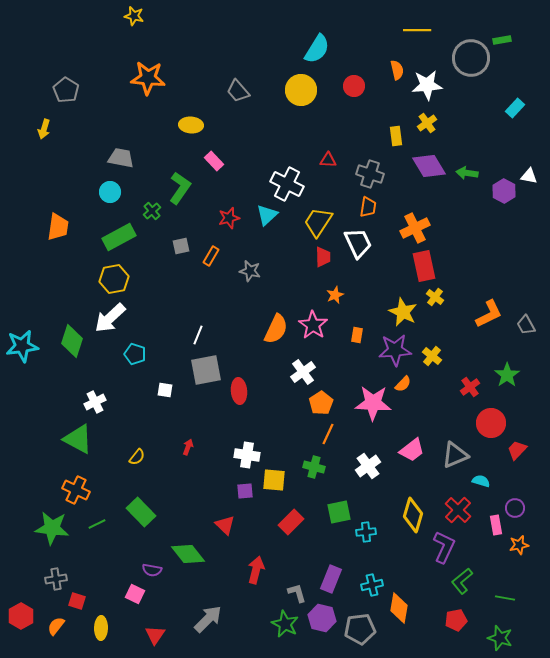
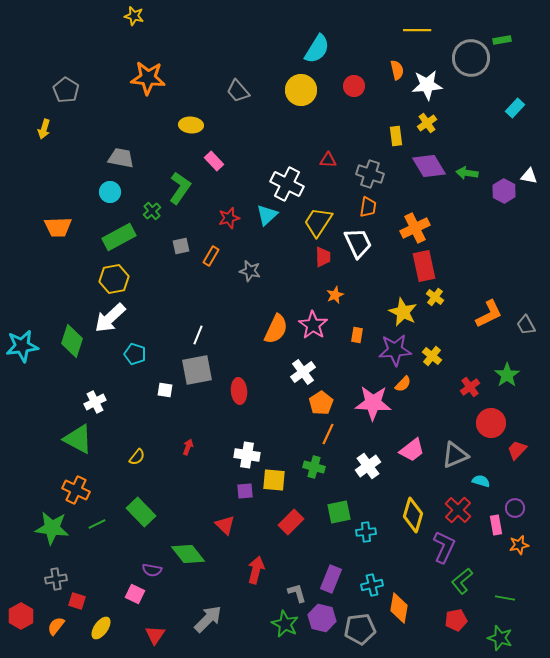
orange trapezoid at (58, 227): rotated 80 degrees clockwise
gray square at (206, 370): moved 9 px left
yellow ellipse at (101, 628): rotated 35 degrees clockwise
